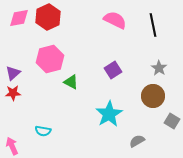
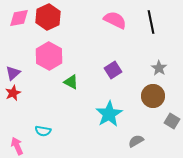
black line: moved 2 px left, 3 px up
pink hexagon: moved 1 px left, 3 px up; rotated 16 degrees counterclockwise
red star: rotated 21 degrees counterclockwise
gray semicircle: moved 1 px left
pink arrow: moved 5 px right
